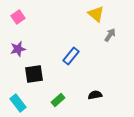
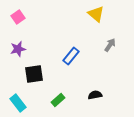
gray arrow: moved 10 px down
